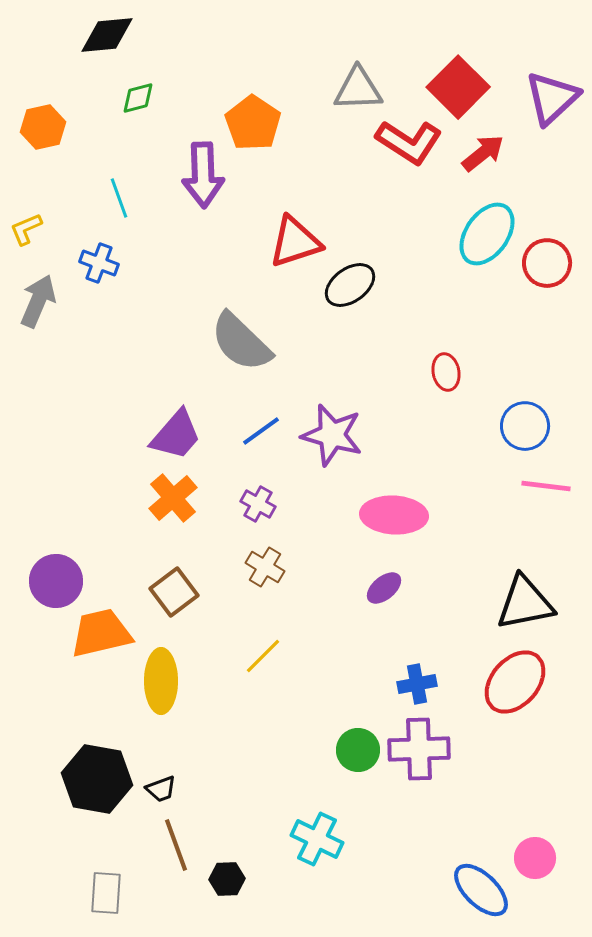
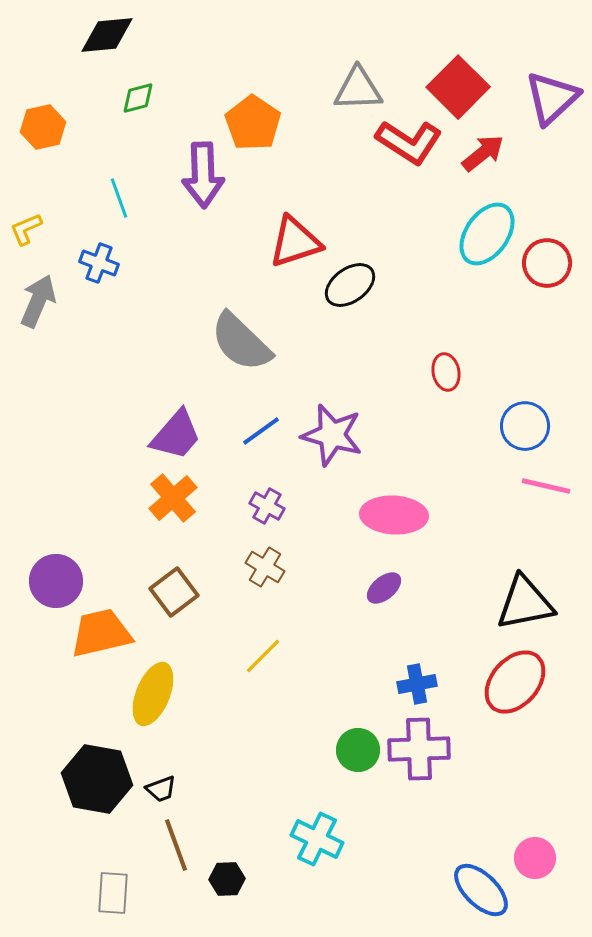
pink line at (546, 486): rotated 6 degrees clockwise
purple cross at (258, 504): moved 9 px right, 2 px down
yellow ellipse at (161, 681): moved 8 px left, 13 px down; rotated 22 degrees clockwise
gray rectangle at (106, 893): moved 7 px right
